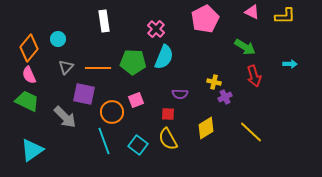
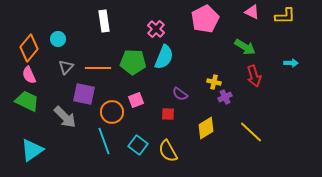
cyan arrow: moved 1 px right, 1 px up
purple semicircle: rotated 35 degrees clockwise
yellow semicircle: moved 12 px down
